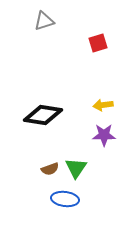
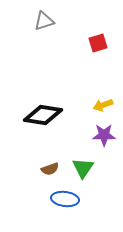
yellow arrow: rotated 12 degrees counterclockwise
green triangle: moved 7 px right
